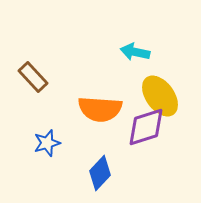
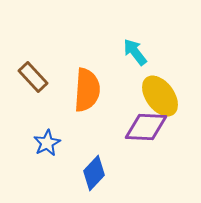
cyan arrow: rotated 40 degrees clockwise
orange semicircle: moved 13 px left, 19 px up; rotated 90 degrees counterclockwise
purple diamond: rotated 21 degrees clockwise
blue star: rotated 12 degrees counterclockwise
blue diamond: moved 6 px left
